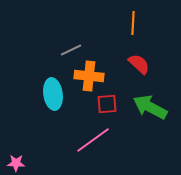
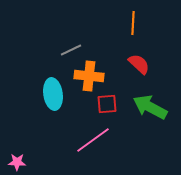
pink star: moved 1 px right, 1 px up
